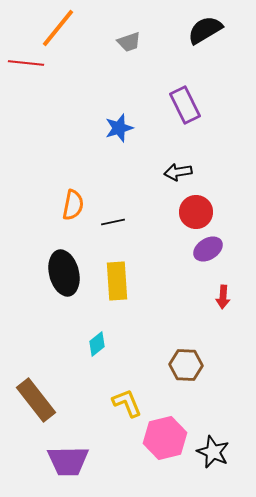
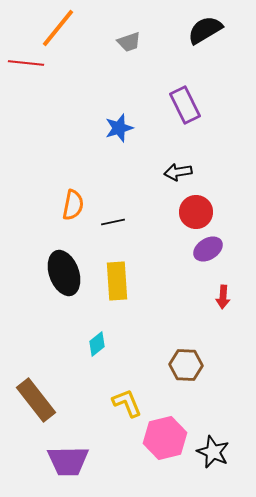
black ellipse: rotated 6 degrees counterclockwise
